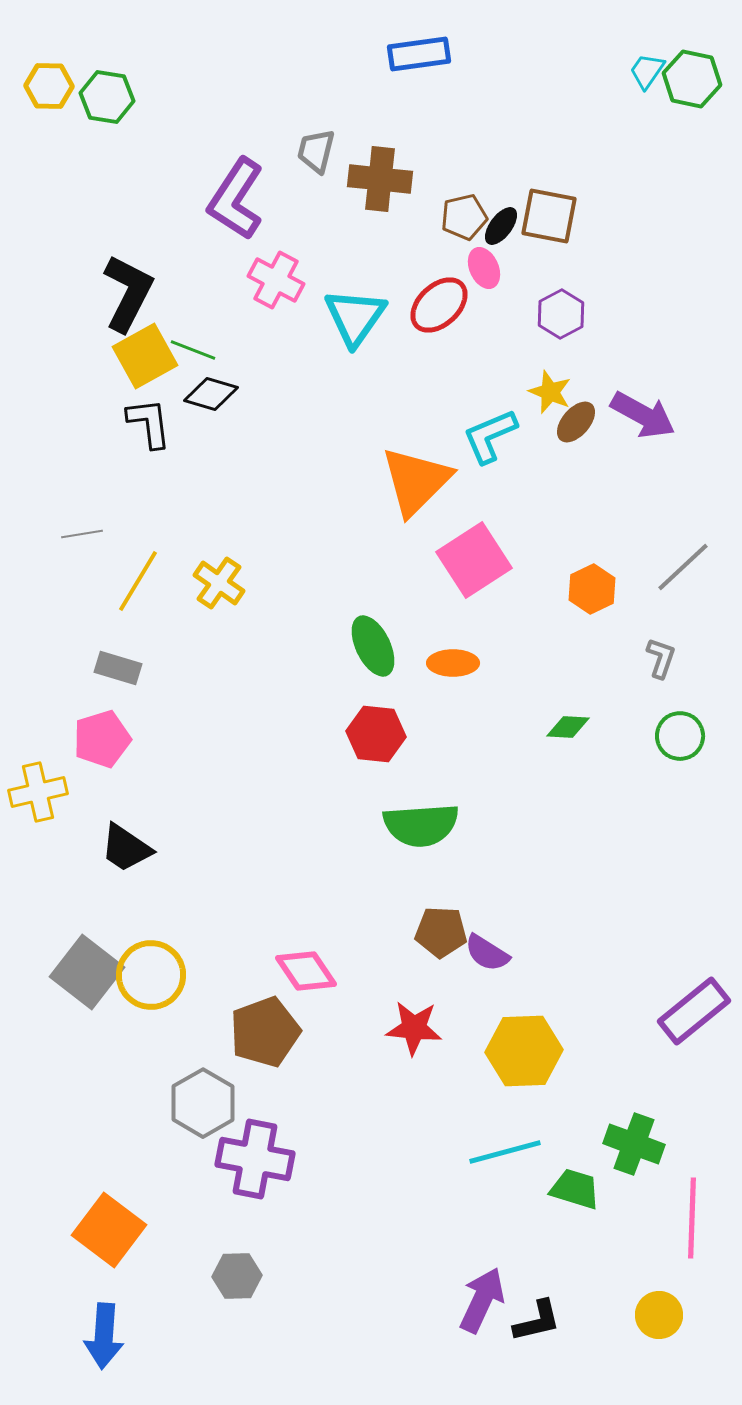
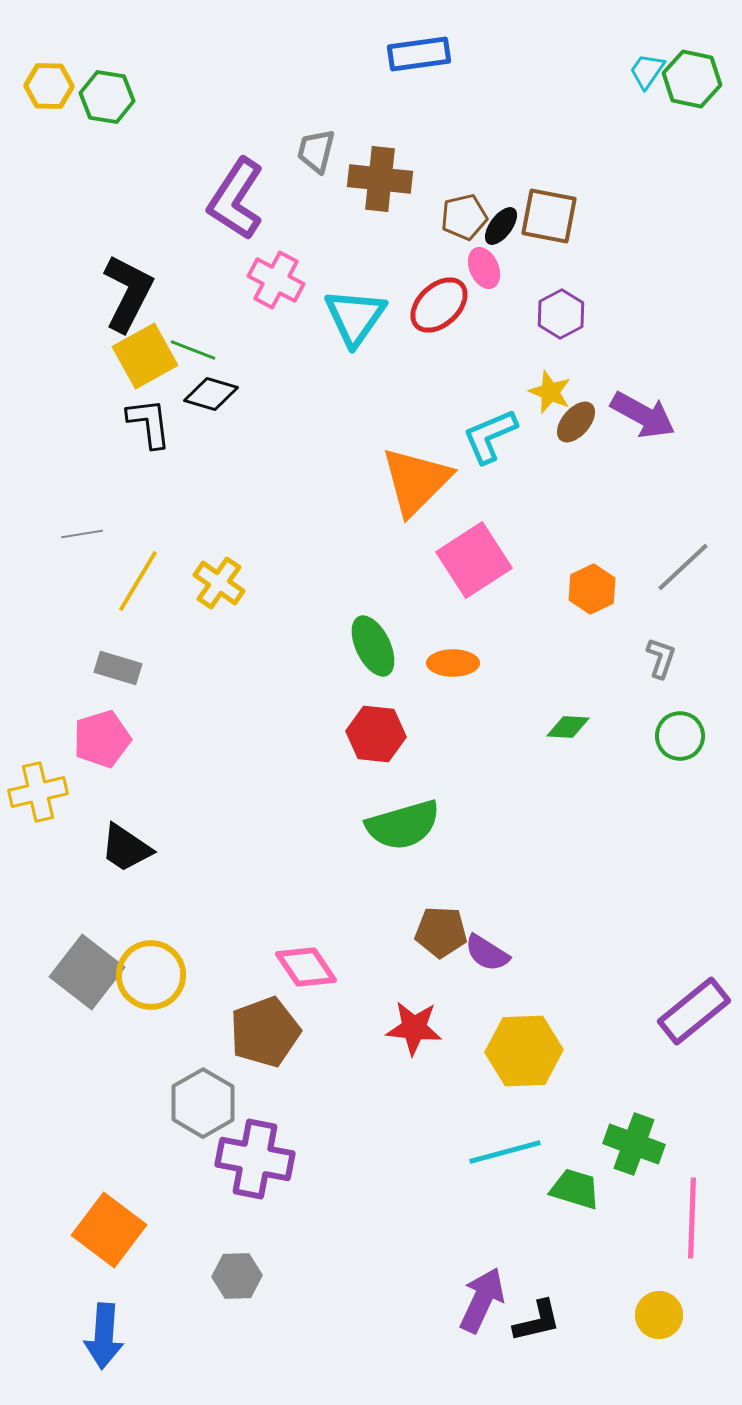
green semicircle at (421, 825): moved 18 px left; rotated 12 degrees counterclockwise
pink diamond at (306, 971): moved 4 px up
